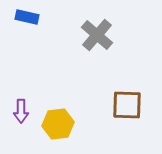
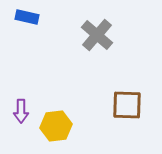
yellow hexagon: moved 2 px left, 2 px down
